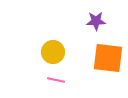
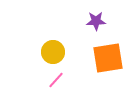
orange square: rotated 16 degrees counterclockwise
pink line: rotated 60 degrees counterclockwise
